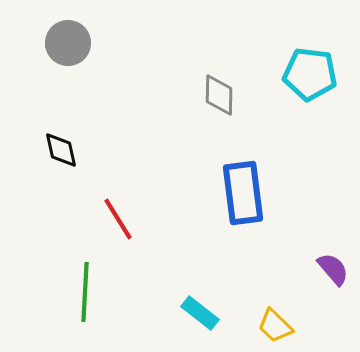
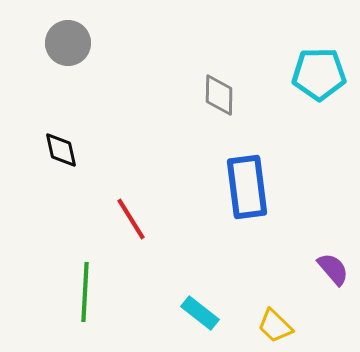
cyan pentagon: moved 9 px right; rotated 8 degrees counterclockwise
blue rectangle: moved 4 px right, 6 px up
red line: moved 13 px right
